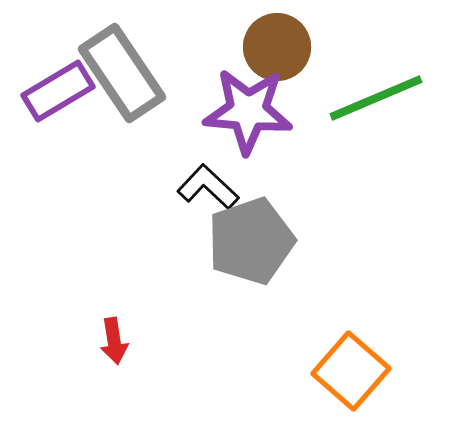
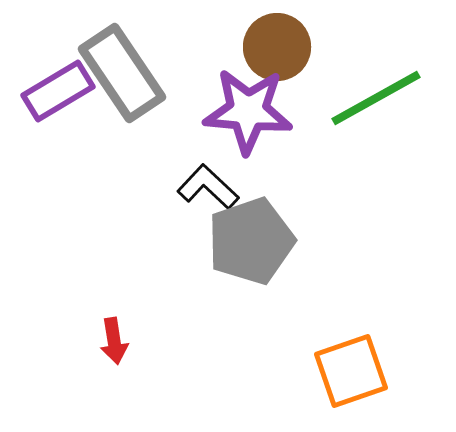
green line: rotated 6 degrees counterclockwise
orange square: rotated 30 degrees clockwise
